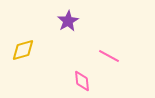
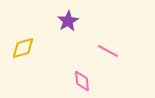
yellow diamond: moved 2 px up
pink line: moved 1 px left, 5 px up
